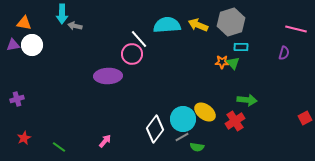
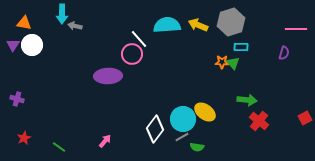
pink line: rotated 15 degrees counterclockwise
purple triangle: rotated 48 degrees counterclockwise
purple cross: rotated 32 degrees clockwise
red cross: moved 24 px right; rotated 18 degrees counterclockwise
